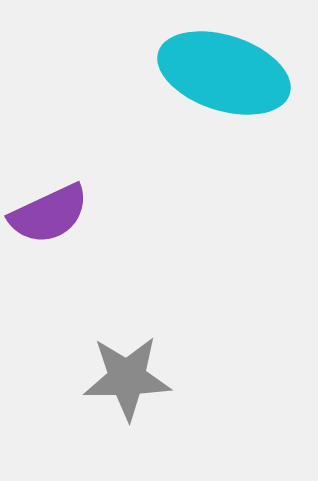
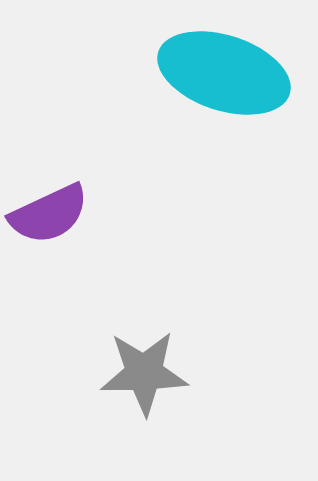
gray star: moved 17 px right, 5 px up
